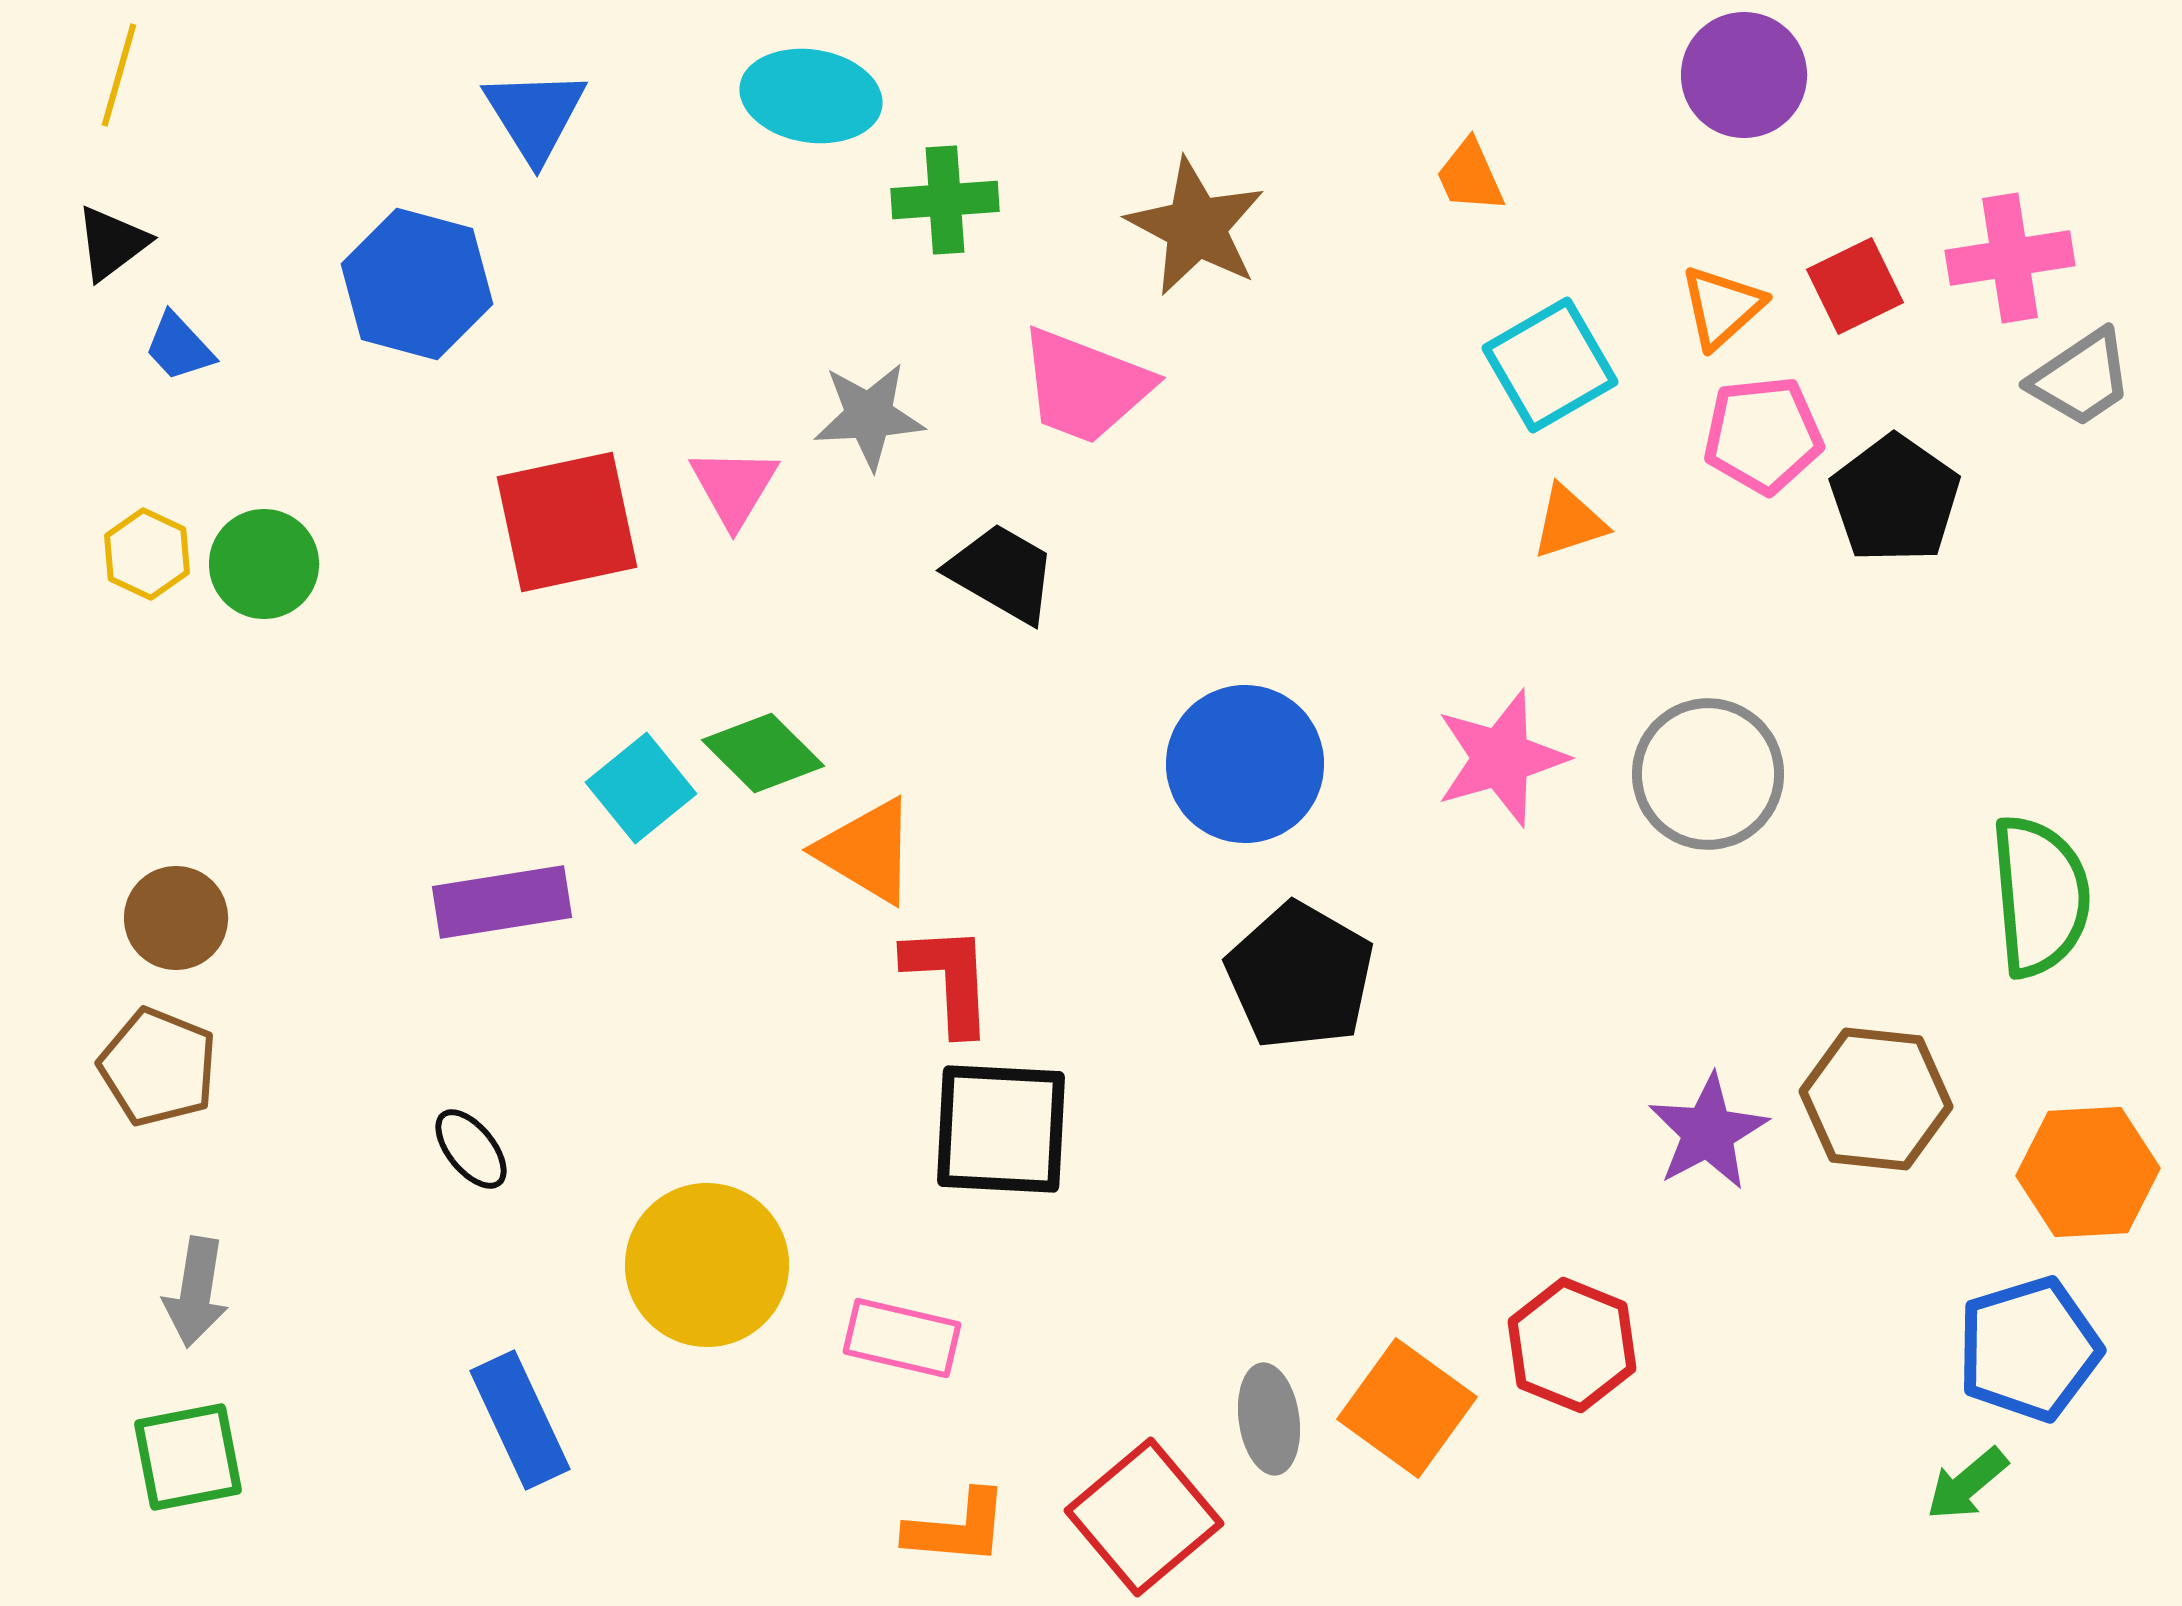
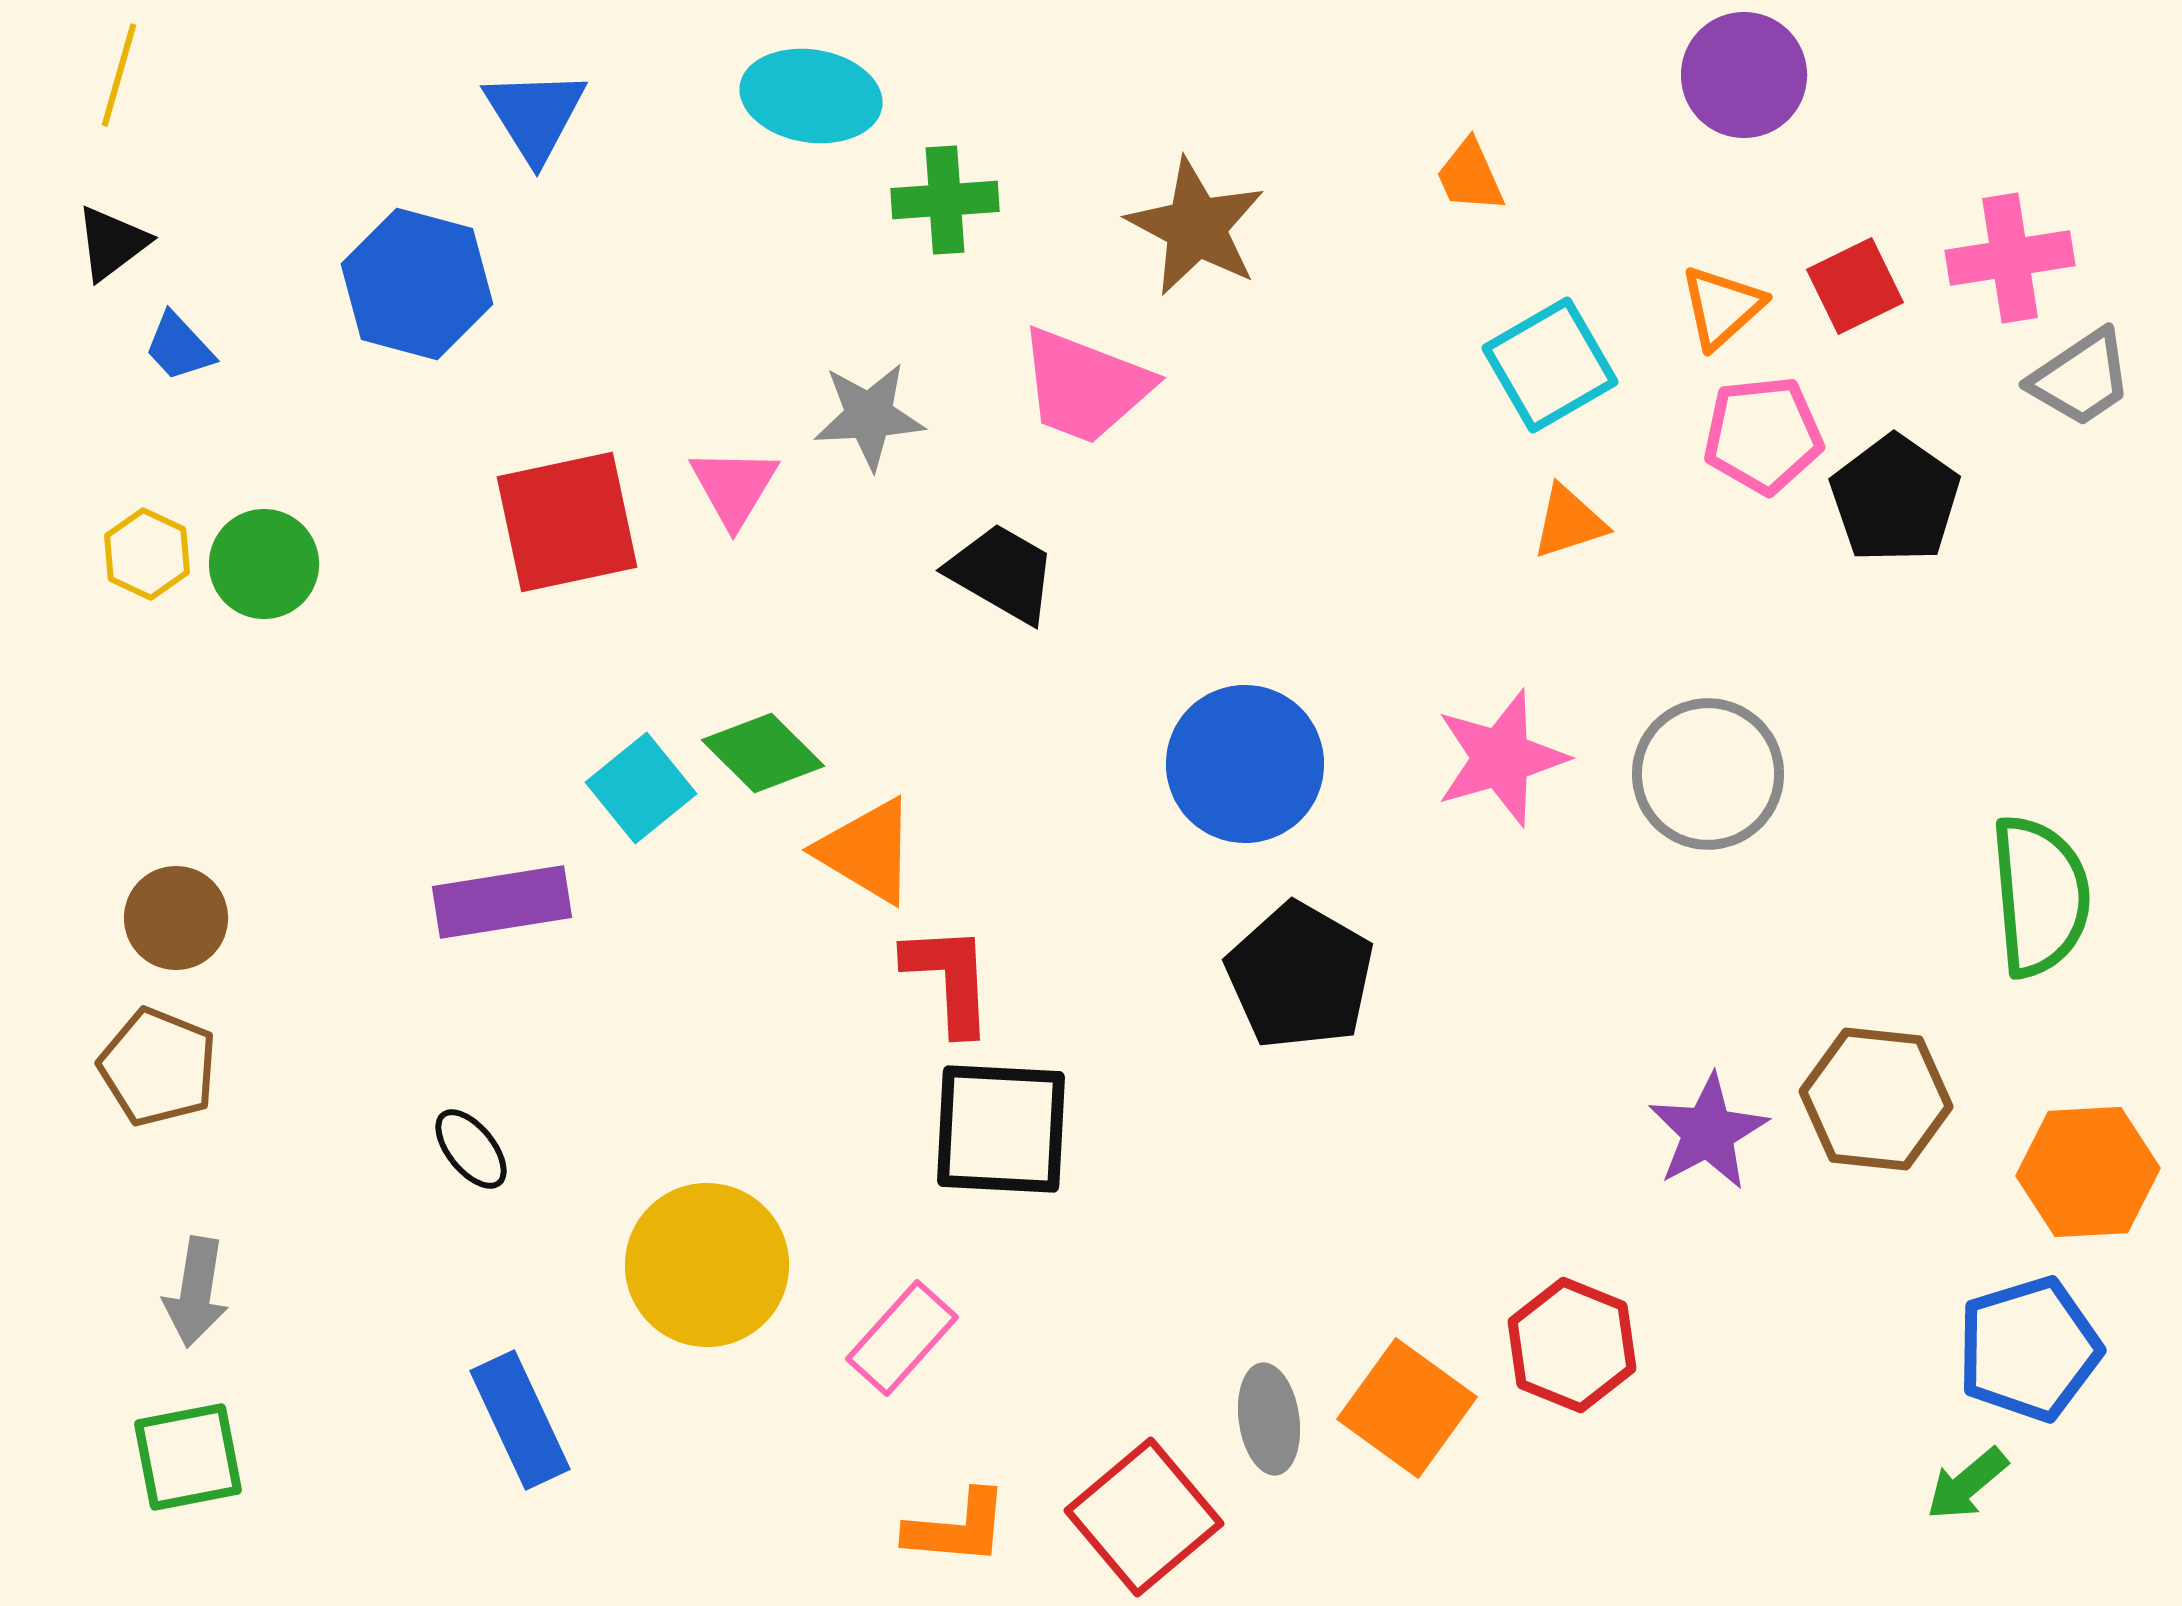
pink rectangle at (902, 1338): rotated 61 degrees counterclockwise
